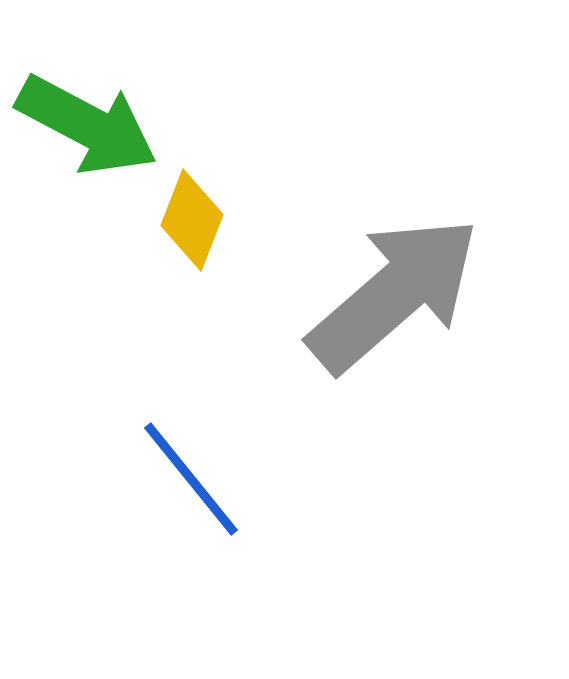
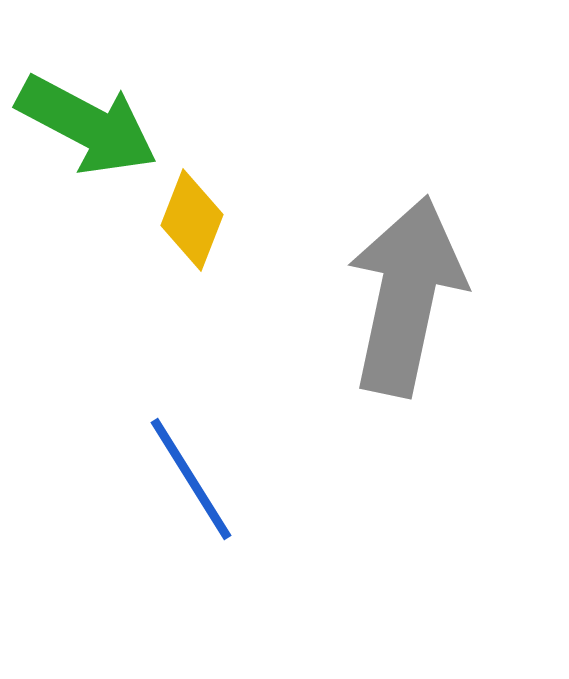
gray arrow: moved 12 px right, 2 px down; rotated 37 degrees counterclockwise
blue line: rotated 7 degrees clockwise
